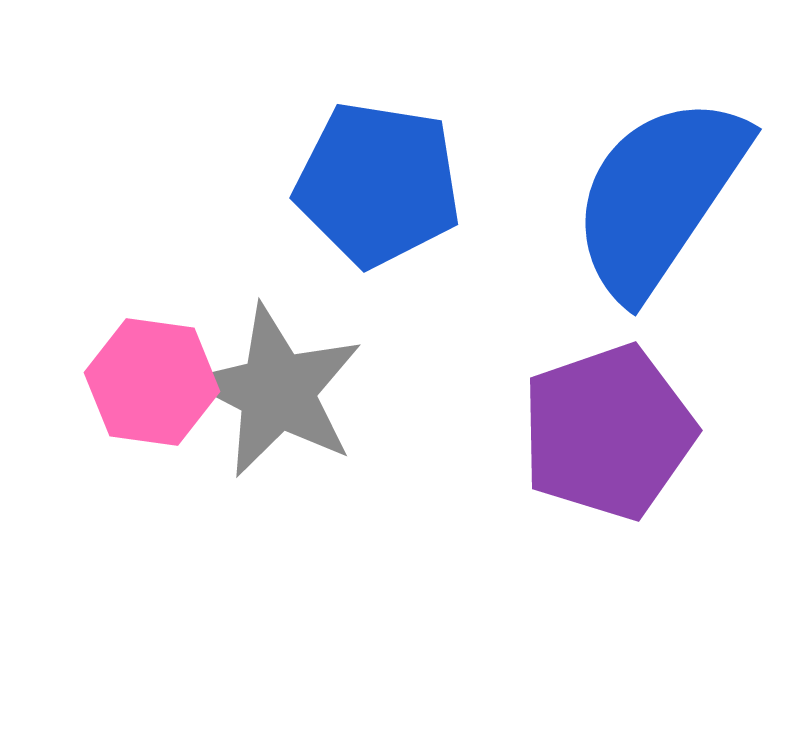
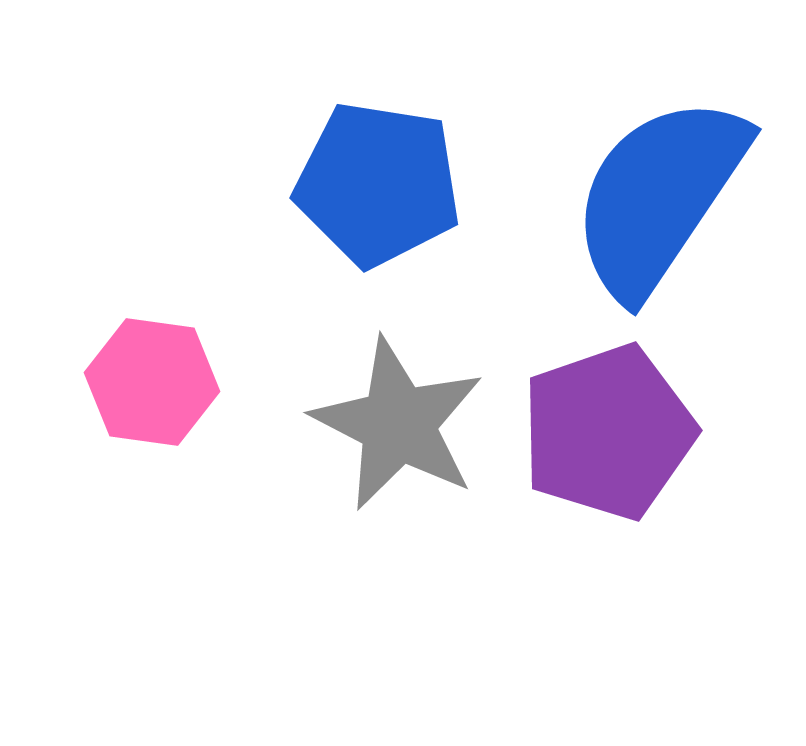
gray star: moved 121 px right, 33 px down
